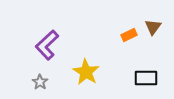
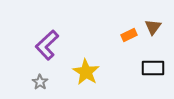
black rectangle: moved 7 px right, 10 px up
